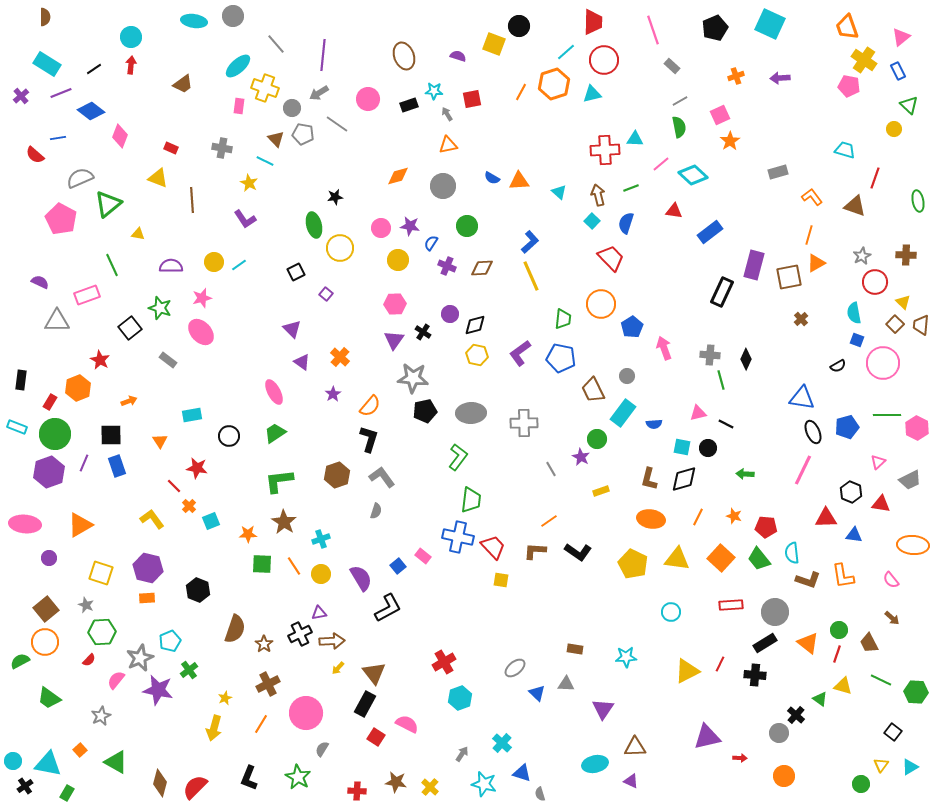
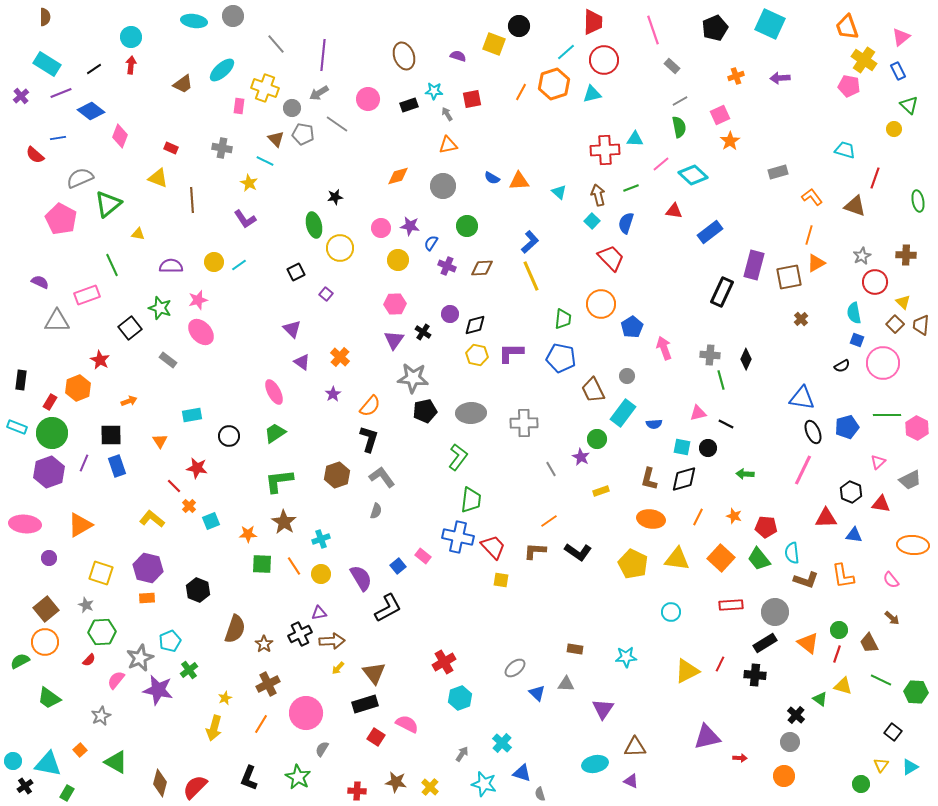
cyan ellipse at (238, 66): moved 16 px left, 4 px down
pink star at (202, 298): moved 4 px left, 2 px down
purple L-shape at (520, 353): moved 9 px left; rotated 36 degrees clockwise
black semicircle at (838, 366): moved 4 px right
green circle at (55, 434): moved 3 px left, 1 px up
yellow L-shape at (152, 519): rotated 15 degrees counterclockwise
brown L-shape at (808, 580): moved 2 px left
black rectangle at (365, 704): rotated 45 degrees clockwise
gray circle at (779, 733): moved 11 px right, 9 px down
